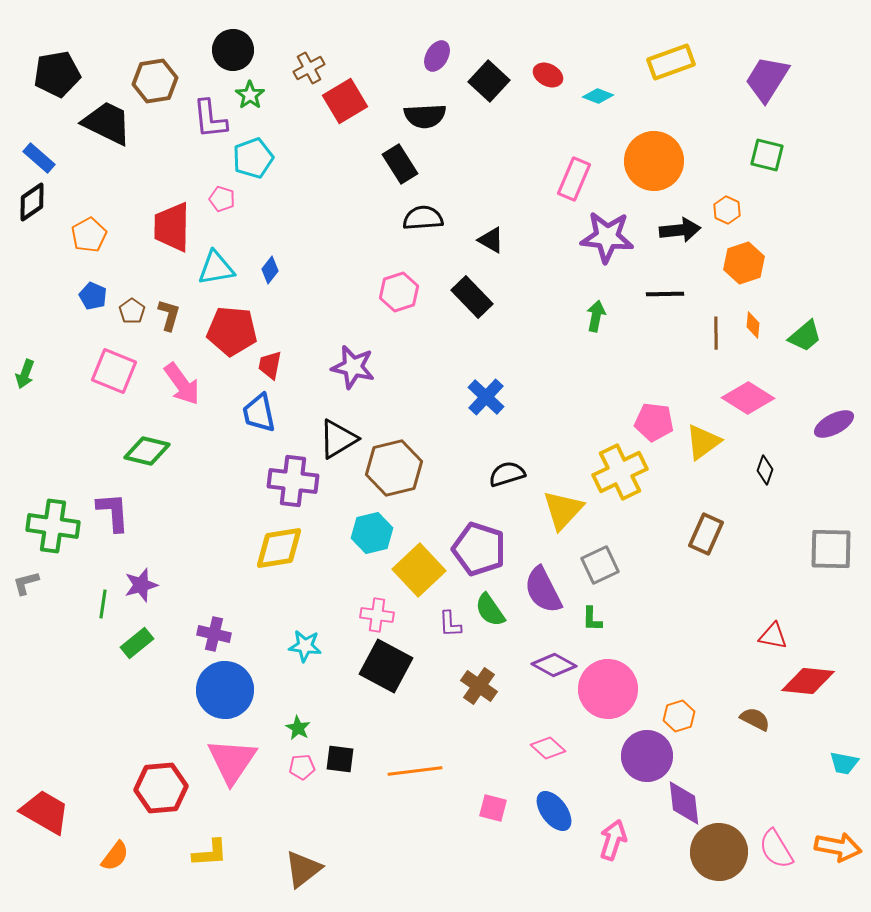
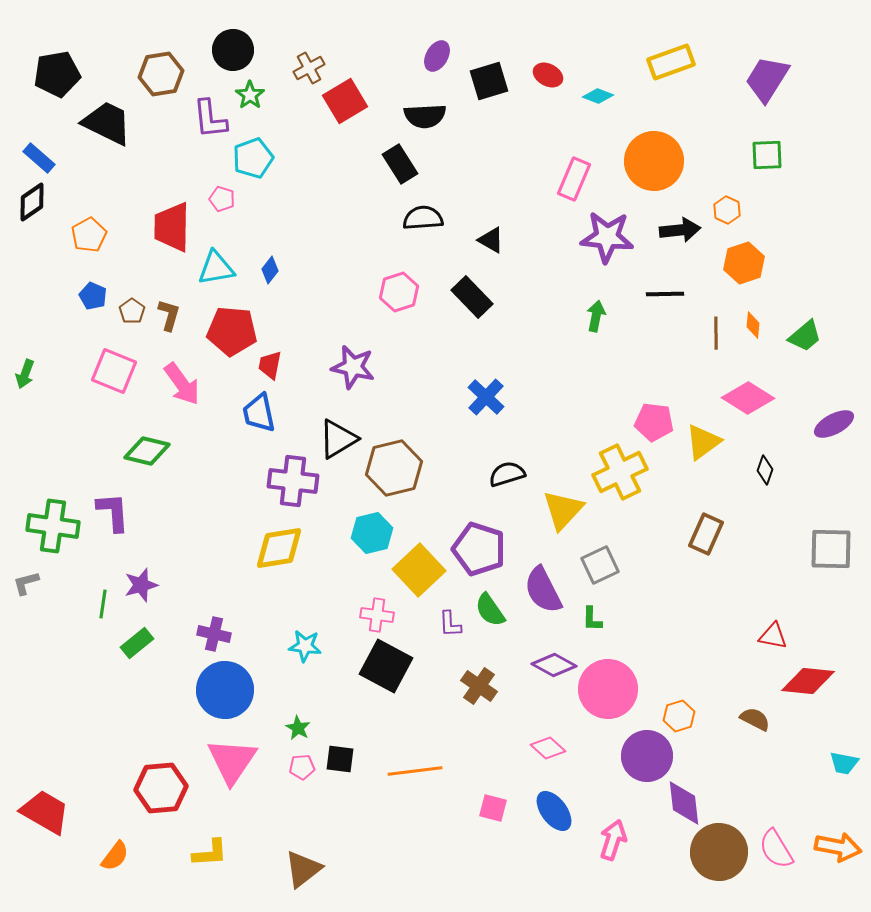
brown hexagon at (155, 81): moved 6 px right, 7 px up
black square at (489, 81): rotated 30 degrees clockwise
green square at (767, 155): rotated 16 degrees counterclockwise
